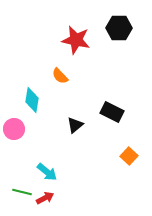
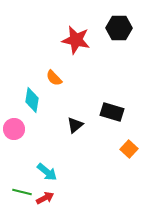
orange semicircle: moved 6 px left, 2 px down
black rectangle: rotated 10 degrees counterclockwise
orange square: moved 7 px up
